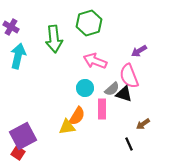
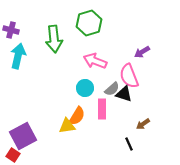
purple cross: moved 3 px down; rotated 14 degrees counterclockwise
purple arrow: moved 3 px right, 1 px down
yellow triangle: moved 1 px up
red square: moved 5 px left, 2 px down
